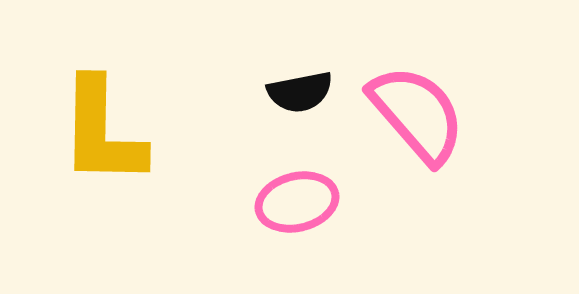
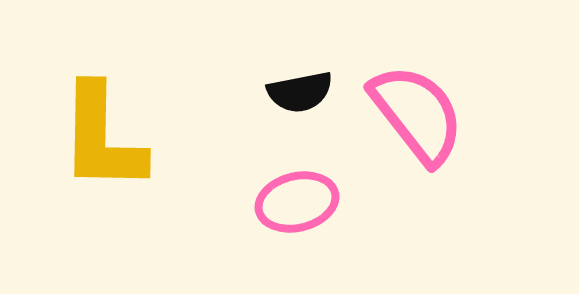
pink semicircle: rotated 3 degrees clockwise
yellow L-shape: moved 6 px down
